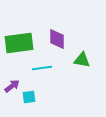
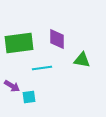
purple arrow: rotated 70 degrees clockwise
